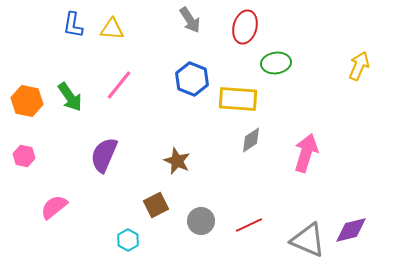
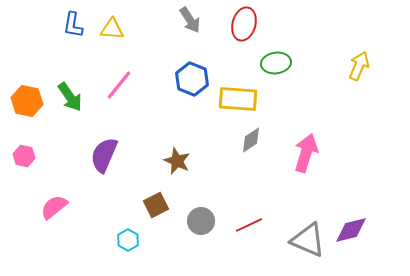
red ellipse: moved 1 px left, 3 px up
